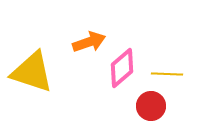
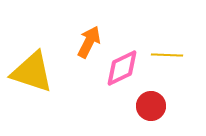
orange arrow: rotated 44 degrees counterclockwise
pink diamond: rotated 15 degrees clockwise
yellow line: moved 19 px up
